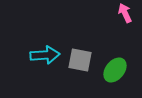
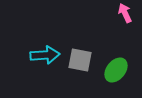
green ellipse: moved 1 px right
